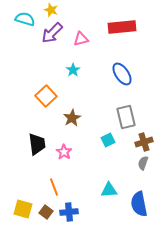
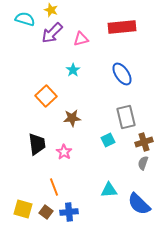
brown star: rotated 24 degrees clockwise
blue semicircle: rotated 35 degrees counterclockwise
